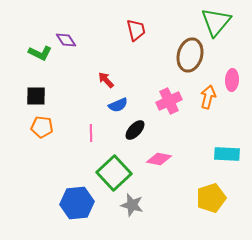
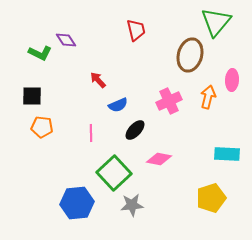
red arrow: moved 8 px left
black square: moved 4 px left
gray star: rotated 20 degrees counterclockwise
